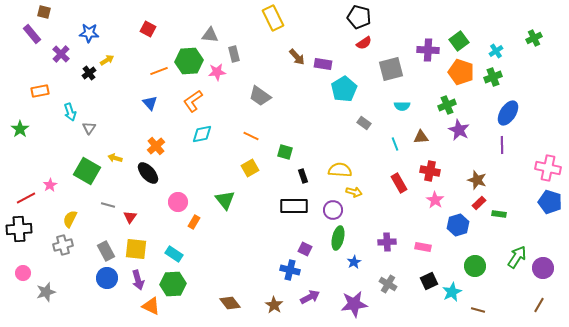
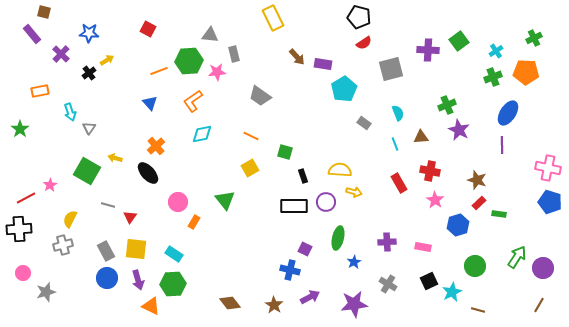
orange pentagon at (461, 72): moved 65 px right; rotated 15 degrees counterclockwise
cyan semicircle at (402, 106): moved 4 px left, 7 px down; rotated 112 degrees counterclockwise
purple circle at (333, 210): moved 7 px left, 8 px up
